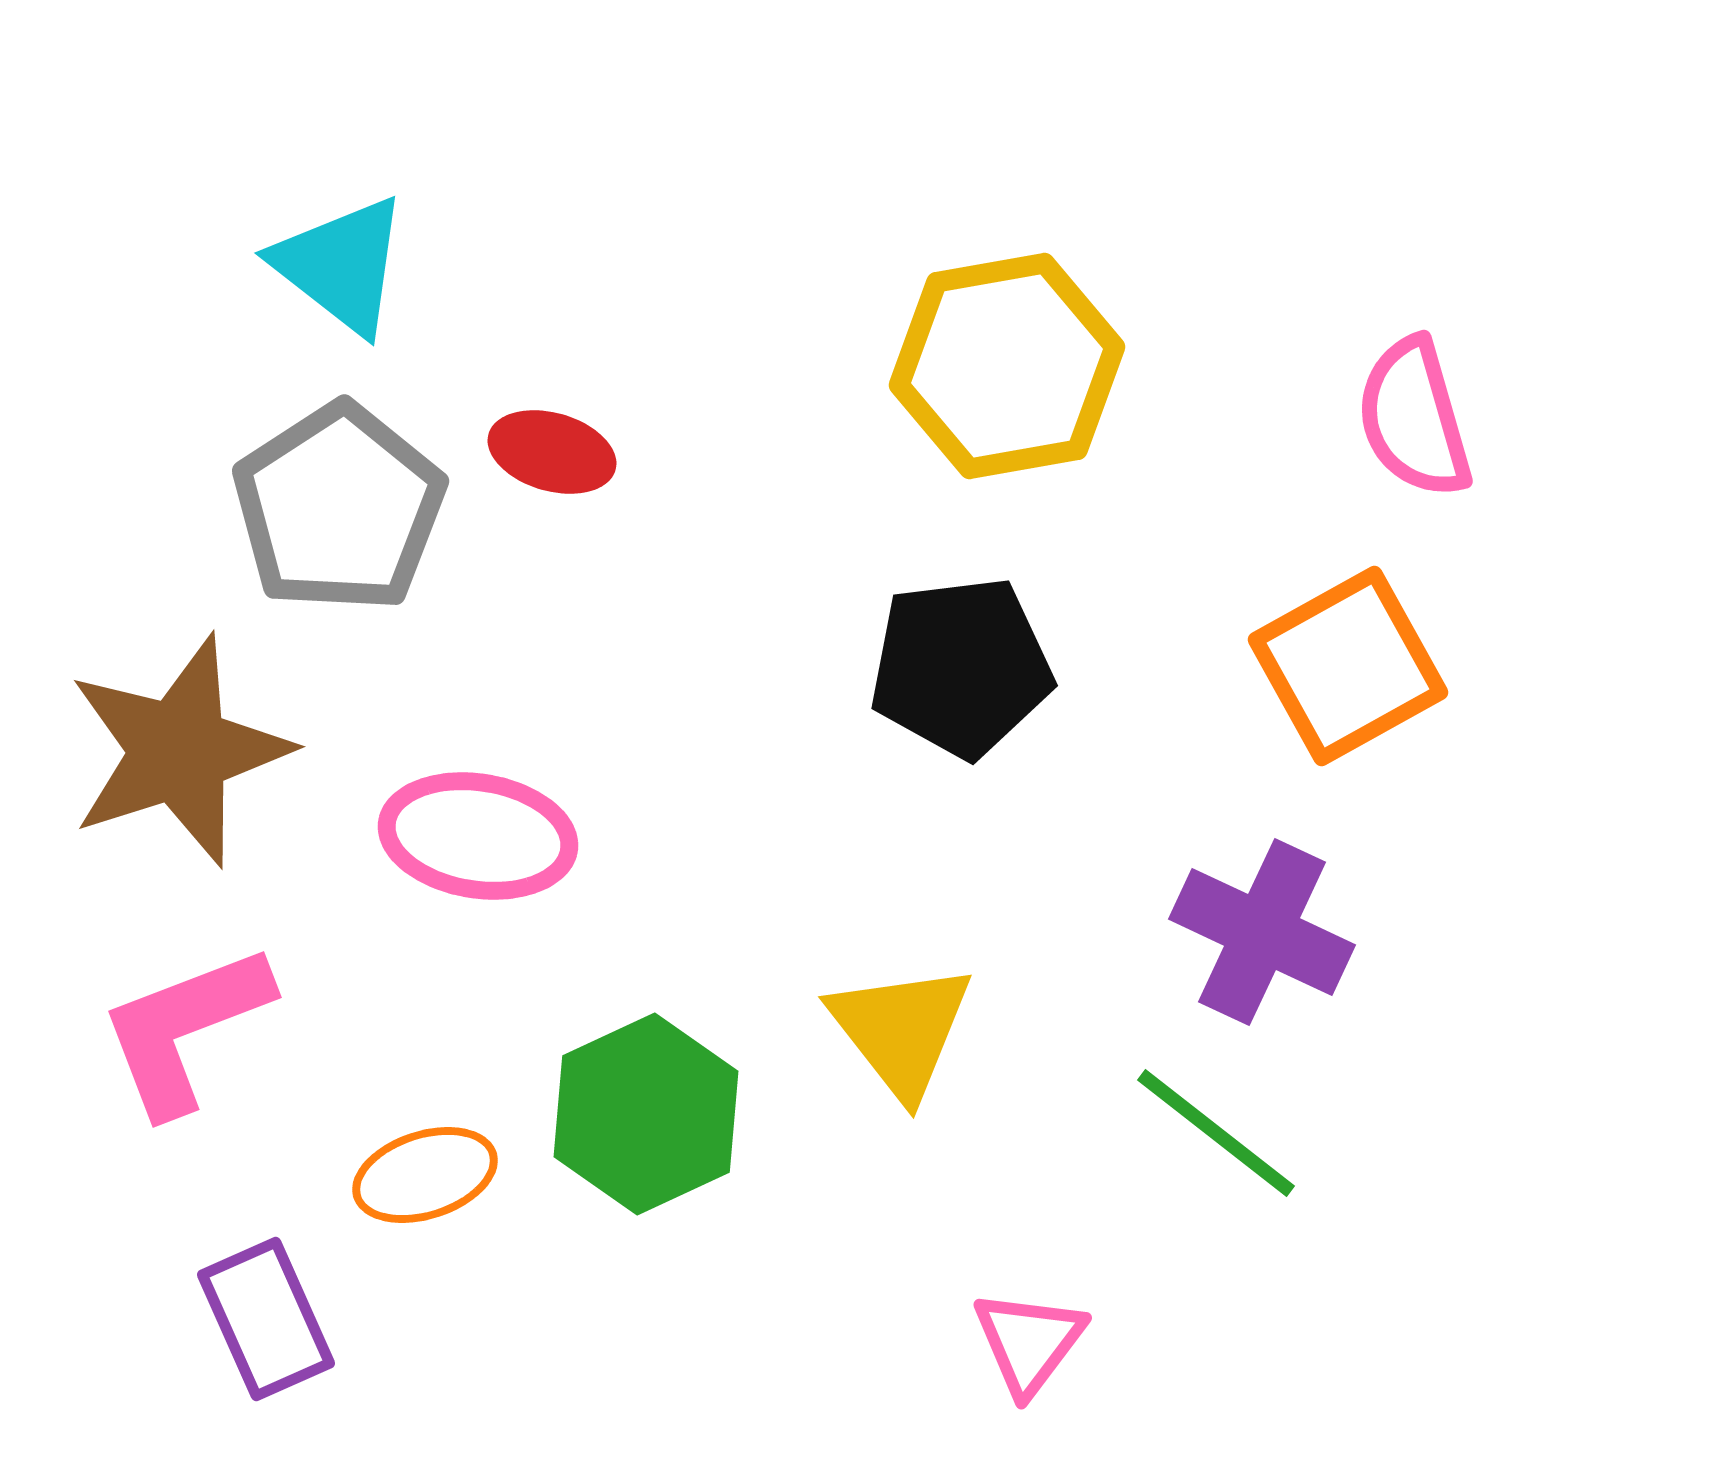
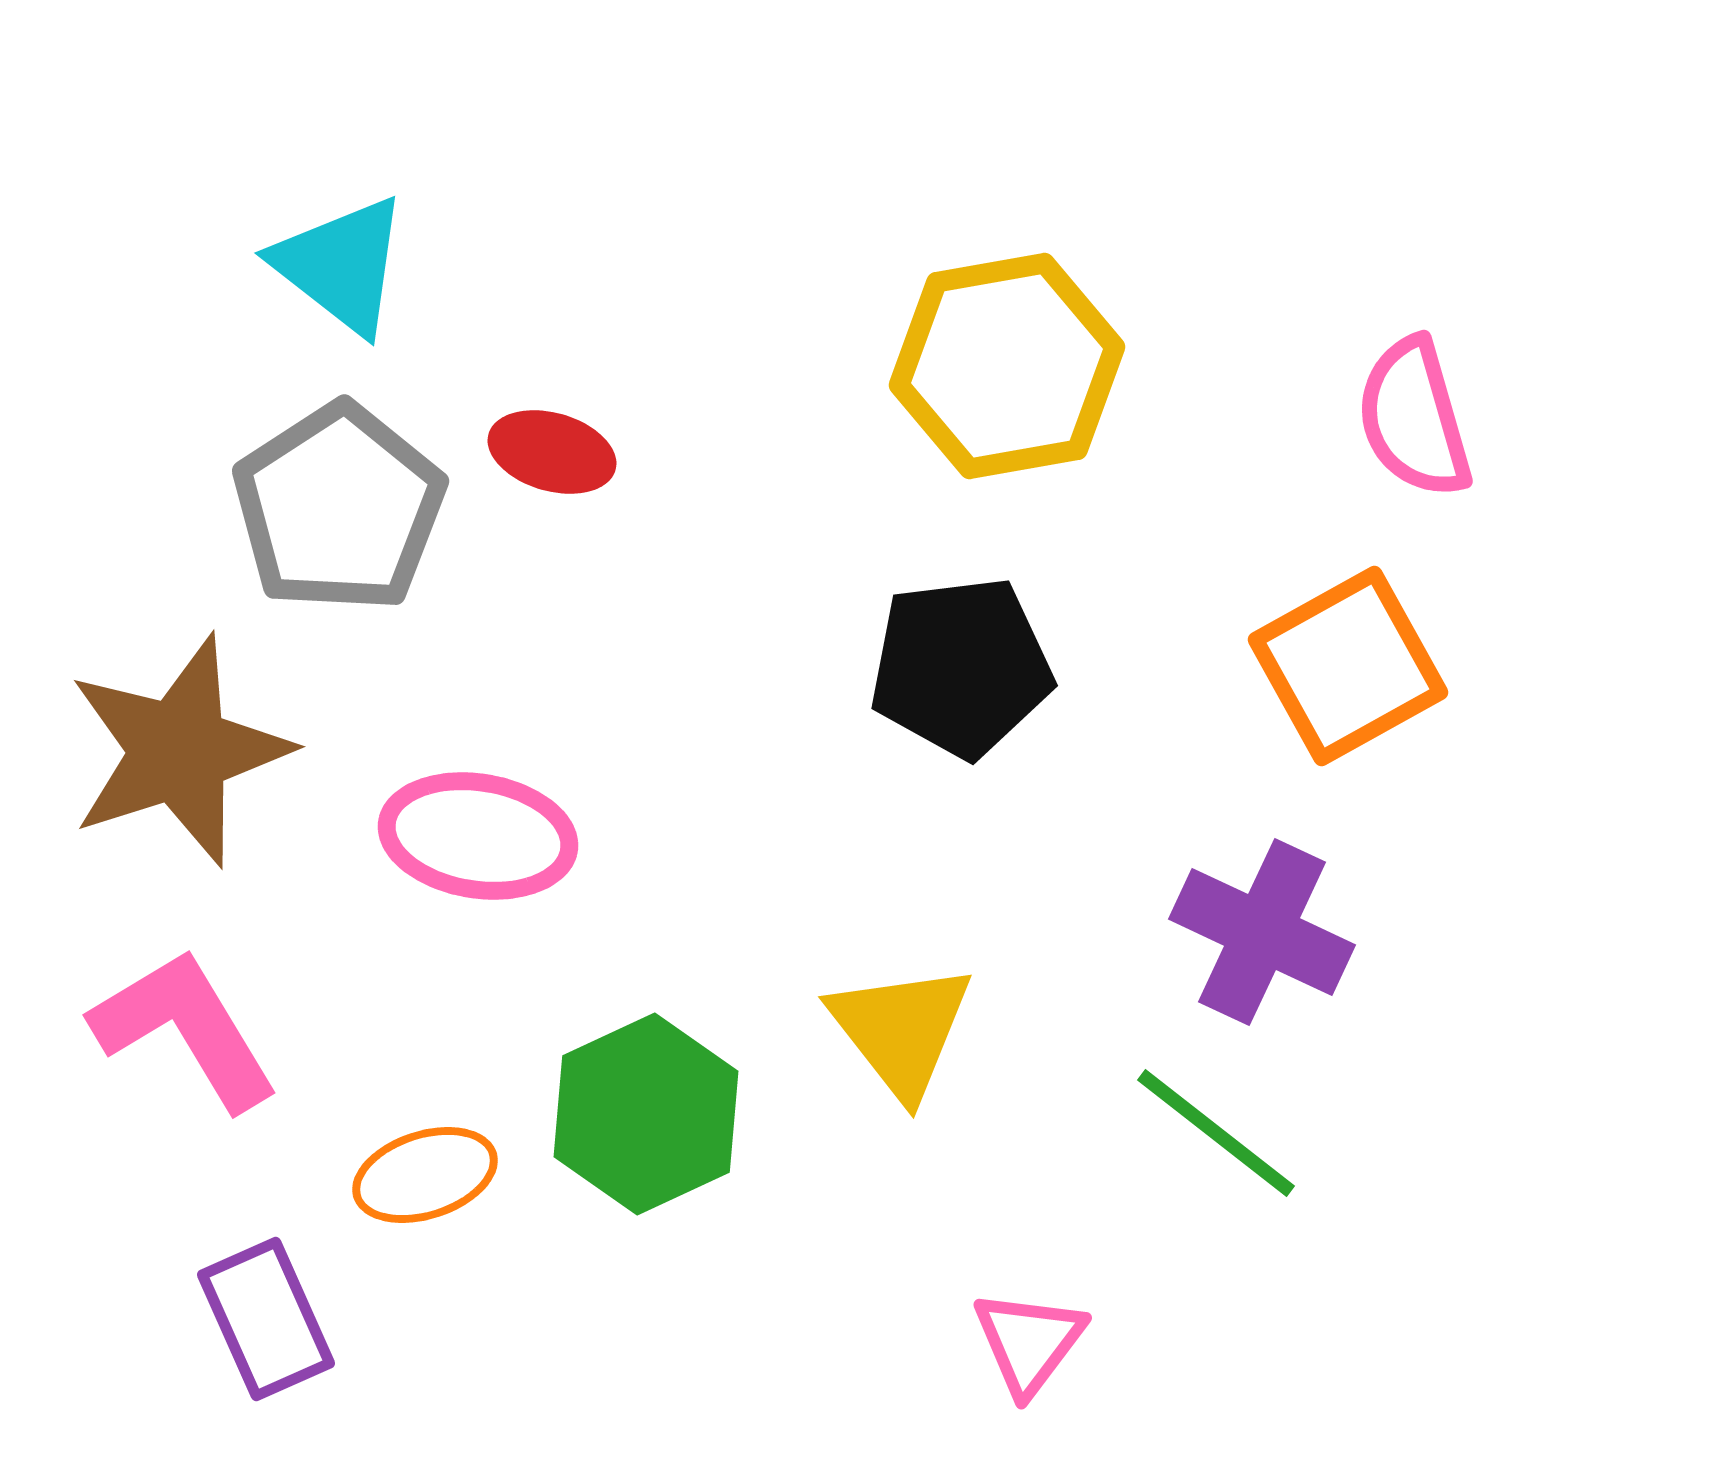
pink L-shape: rotated 80 degrees clockwise
